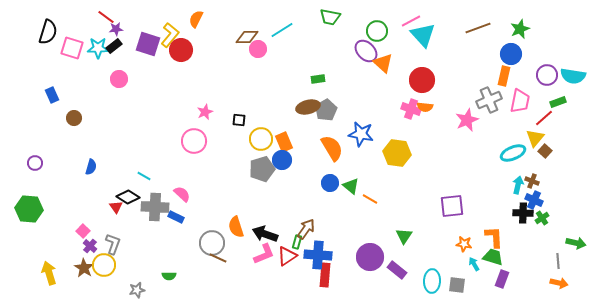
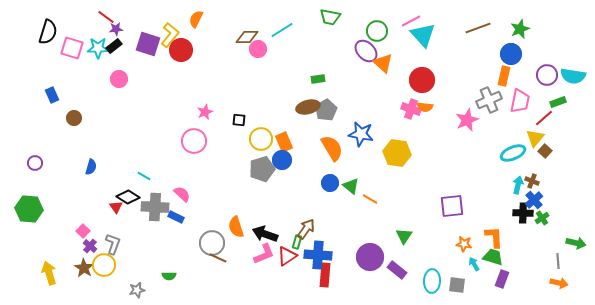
blue cross at (534, 200): rotated 24 degrees clockwise
